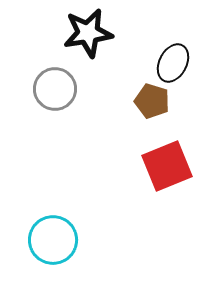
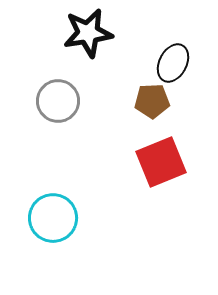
gray circle: moved 3 px right, 12 px down
brown pentagon: rotated 20 degrees counterclockwise
red square: moved 6 px left, 4 px up
cyan circle: moved 22 px up
